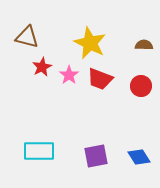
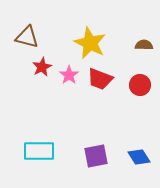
red circle: moved 1 px left, 1 px up
